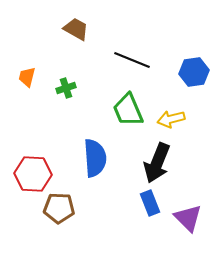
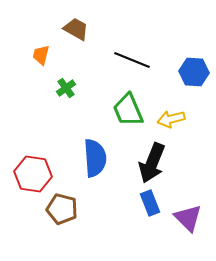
blue hexagon: rotated 12 degrees clockwise
orange trapezoid: moved 14 px right, 22 px up
green cross: rotated 18 degrees counterclockwise
black arrow: moved 5 px left
red hexagon: rotated 6 degrees clockwise
brown pentagon: moved 3 px right, 1 px down; rotated 12 degrees clockwise
